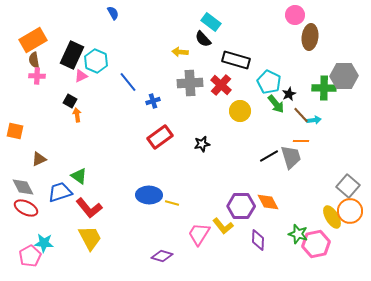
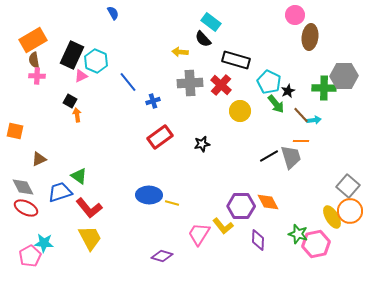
black star at (289, 94): moved 1 px left, 3 px up
